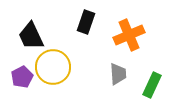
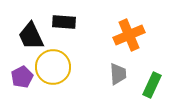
black rectangle: moved 22 px left; rotated 75 degrees clockwise
